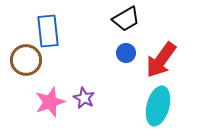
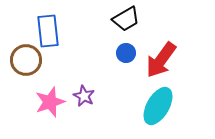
purple star: moved 2 px up
cyan ellipse: rotated 15 degrees clockwise
